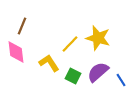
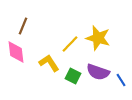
brown line: moved 1 px right
purple semicircle: rotated 120 degrees counterclockwise
